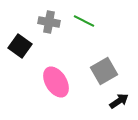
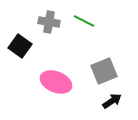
gray square: rotated 8 degrees clockwise
pink ellipse: rotated 36 degrees counterclockwise
black arrow: moved 7 px left
